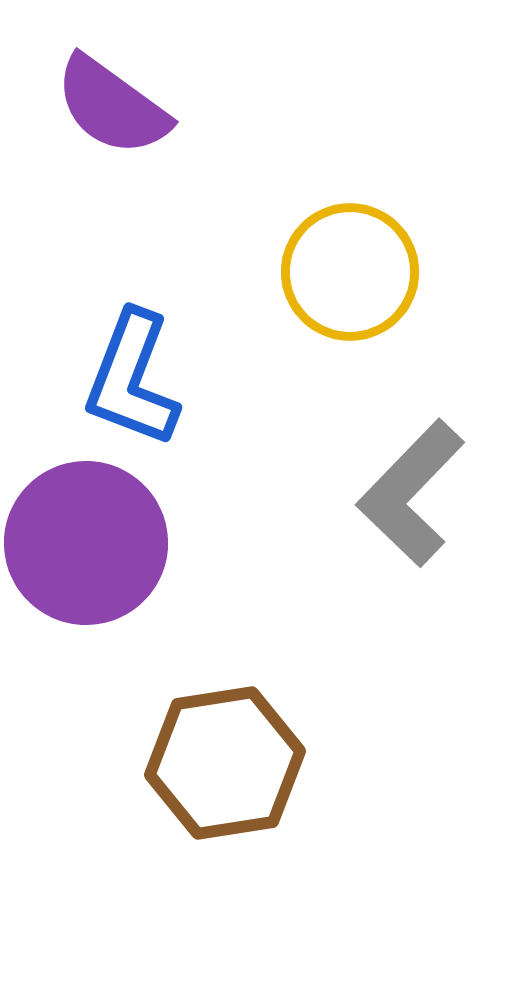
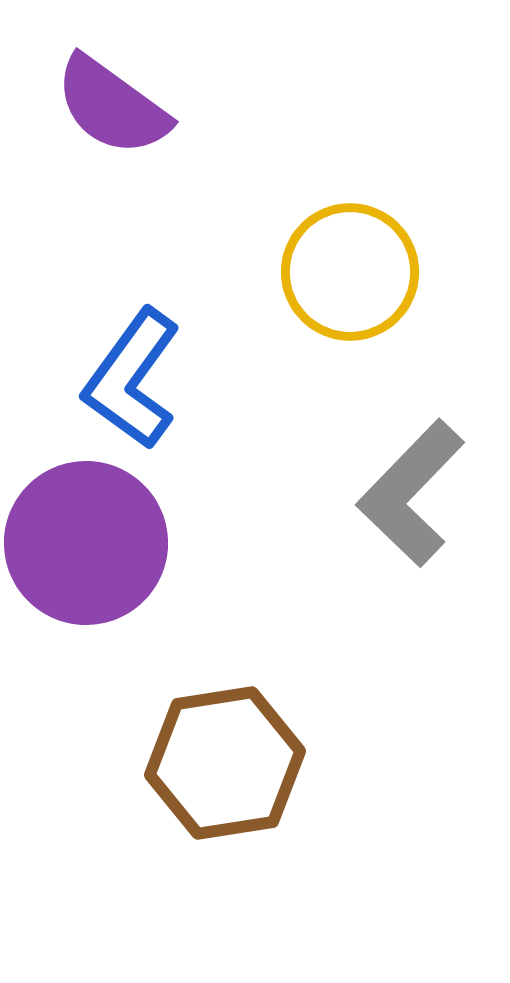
blue L-shape: rotated 15 degrees clockwise
